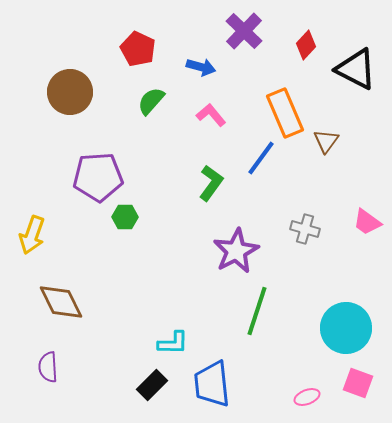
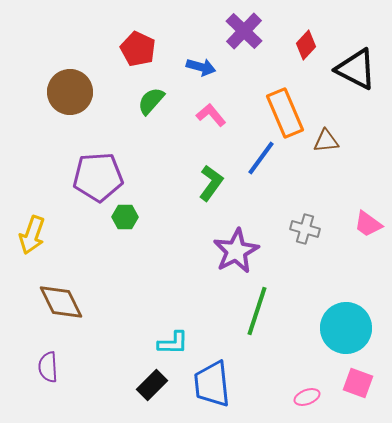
brown triangle: rotated 48 degrees clockwise
pink trapezoid: moved 1 px right, 2 px down
